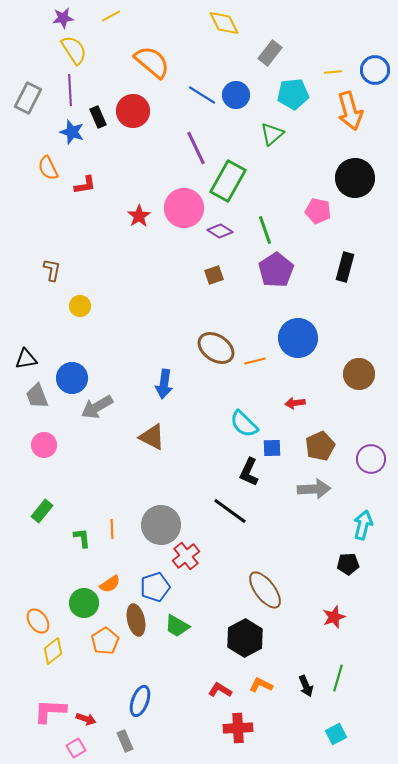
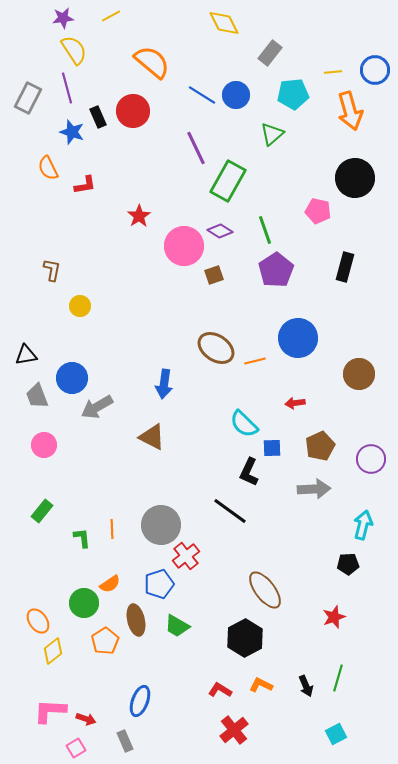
purple line at (70, 90): moved 3 px left, 2 px up; rotated 12 degrees counterclockwise
pink circle at (184, 208): moved 38 px down
black triangle at (26, 359): moved 4 px up
blue pentagon at (155, 587): moved 4 px right, 3 px up
red cross at (238, 728): moved 4 px left, 2 px down; rotated 36 degrees counterclockwise
